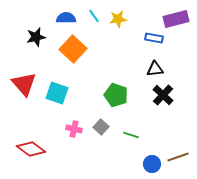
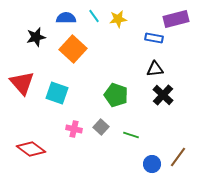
red triangle: moved 2 px left, 1 px up
brown line: rotated 35 degrees counterclockwise
